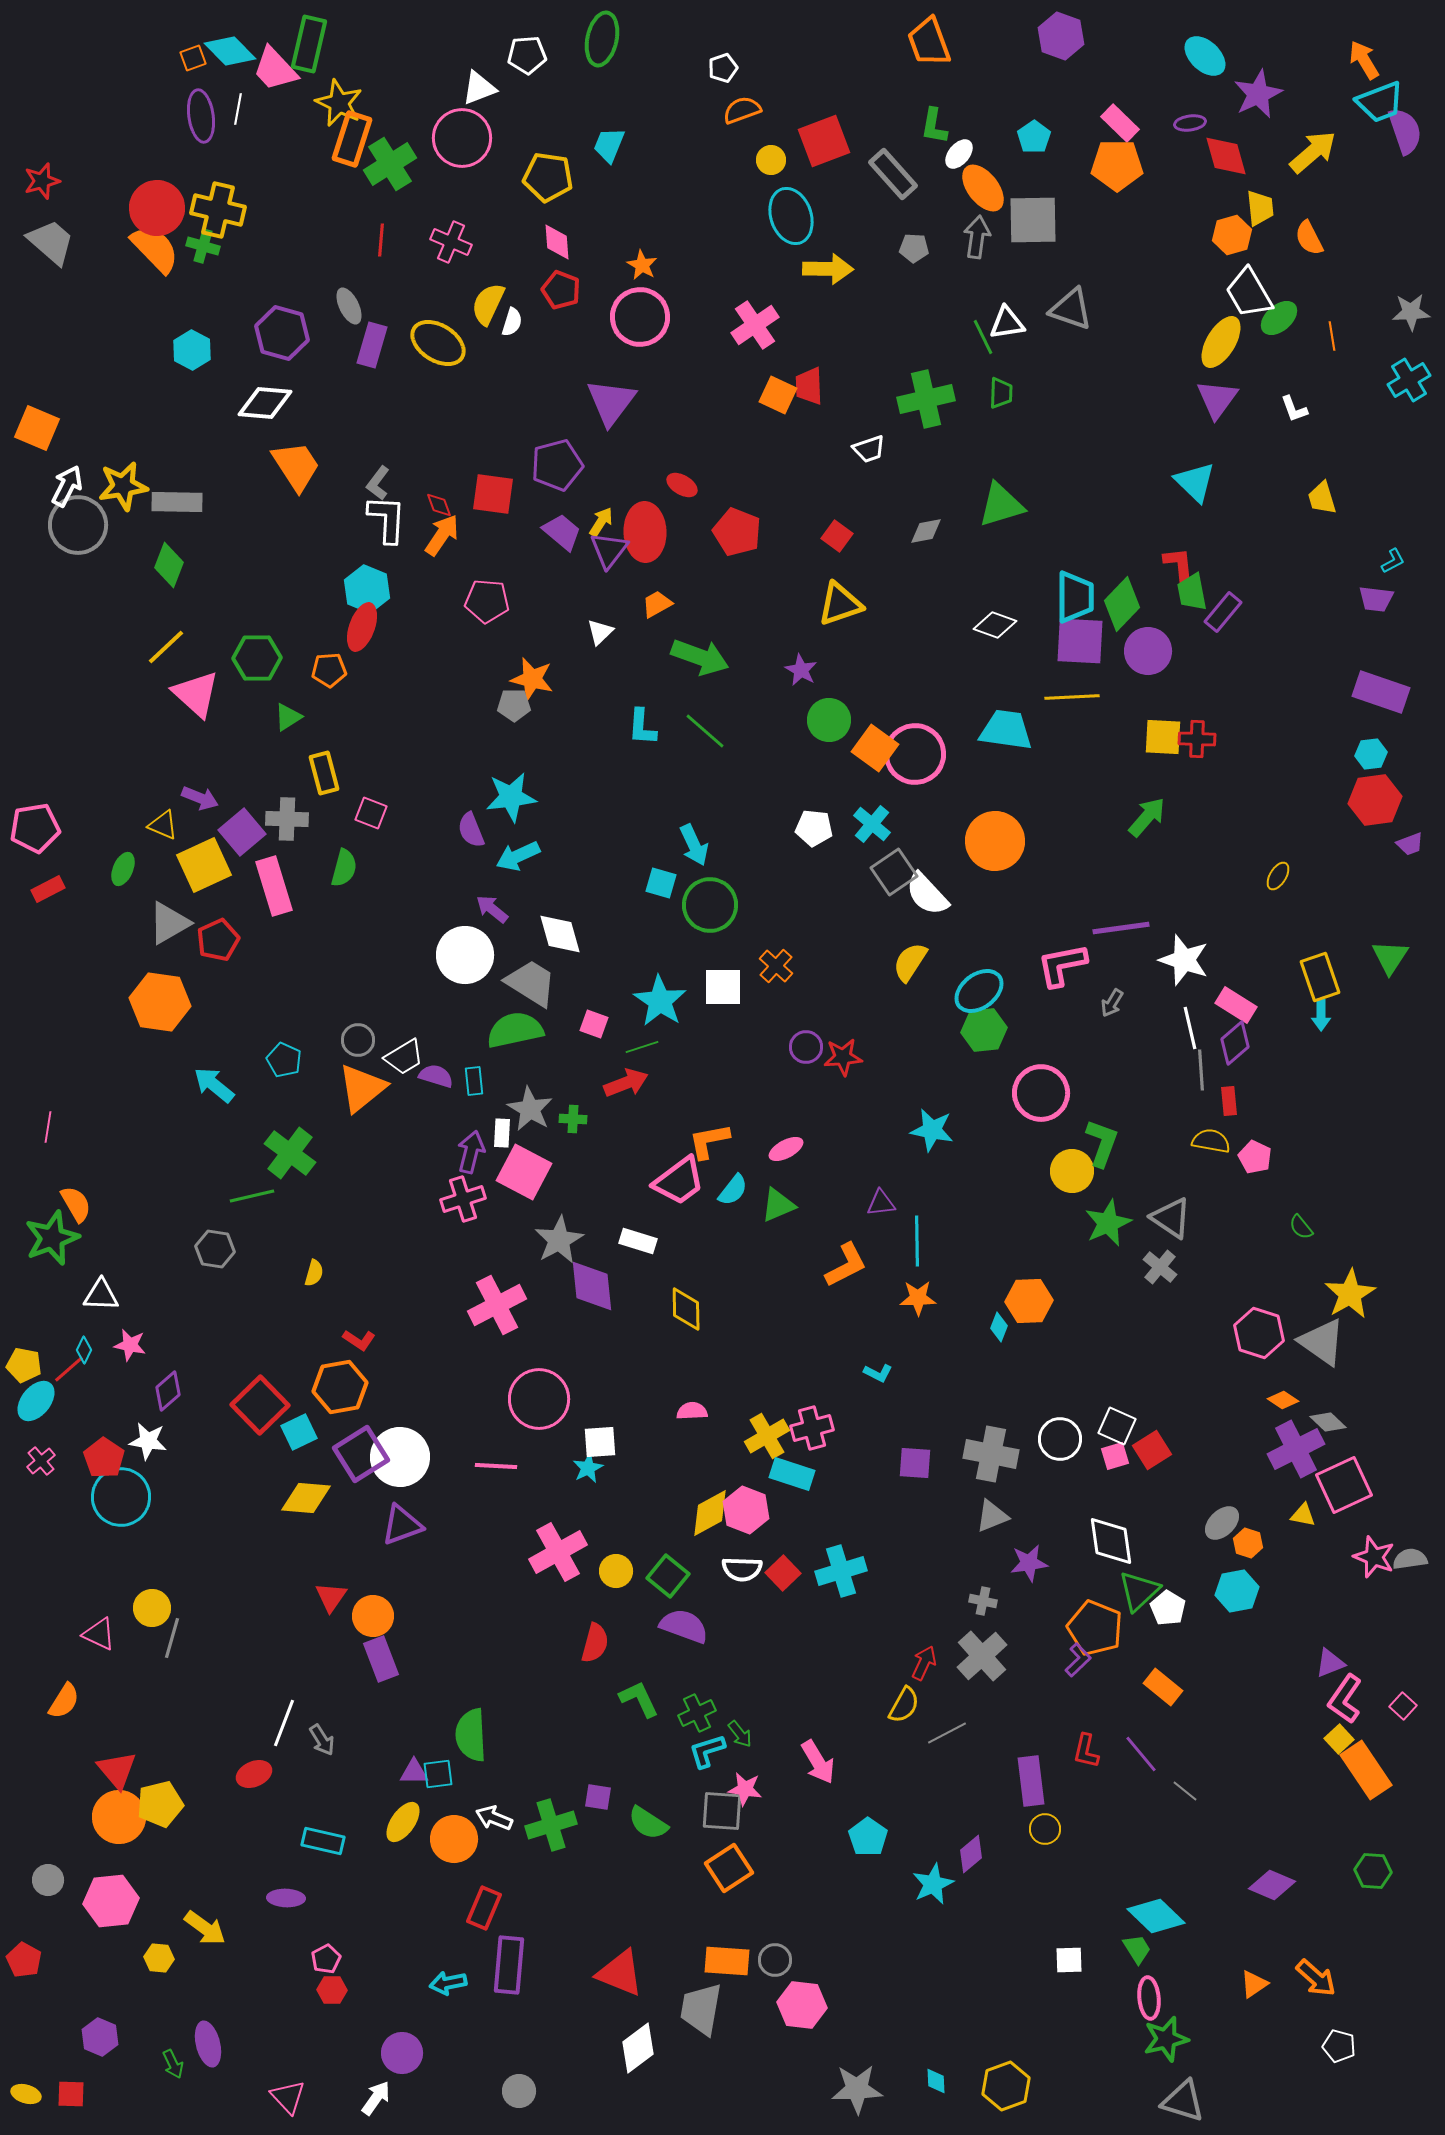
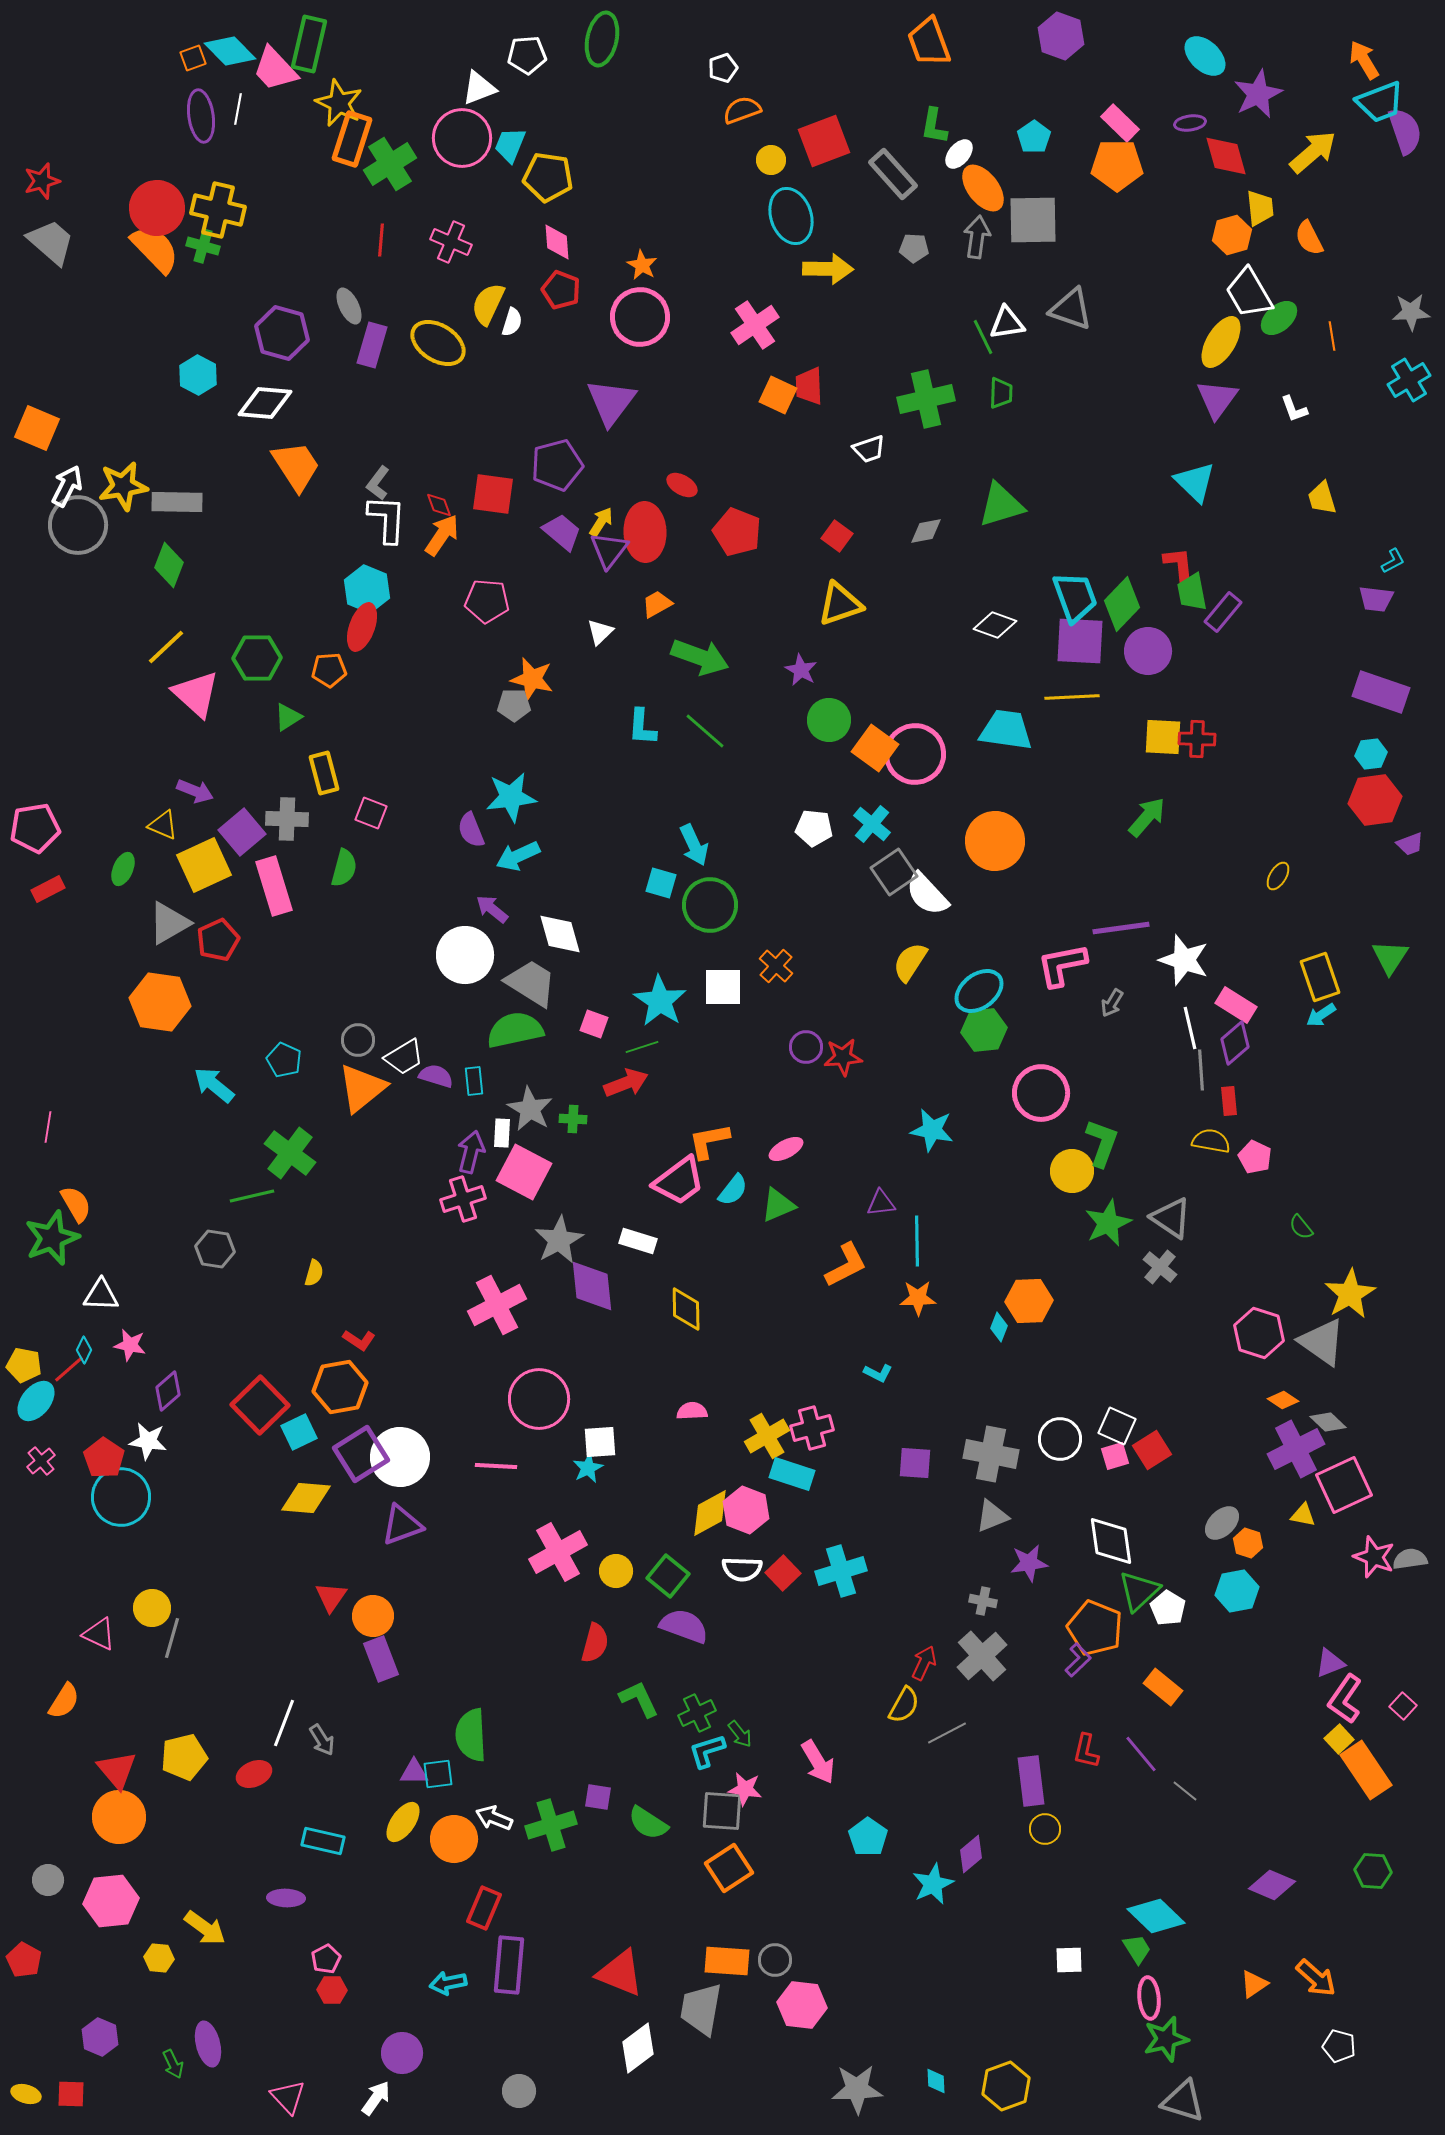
cyan trapezoid at (609, 145): moved 99 px left
cyan hexagon at (192, 350): moved 6 px right, 25 px down
cyan trapezoid at (1075, 597): rotated 20 degrees counterclockwise
purple arrow at (200, 798): moved 5 px left, 7 px up
cyan arrow at (1321, 1015): rotated 56 degrees clockwise
yellow pentagon at (160, 1804): moved 24 px right, 47 px up
